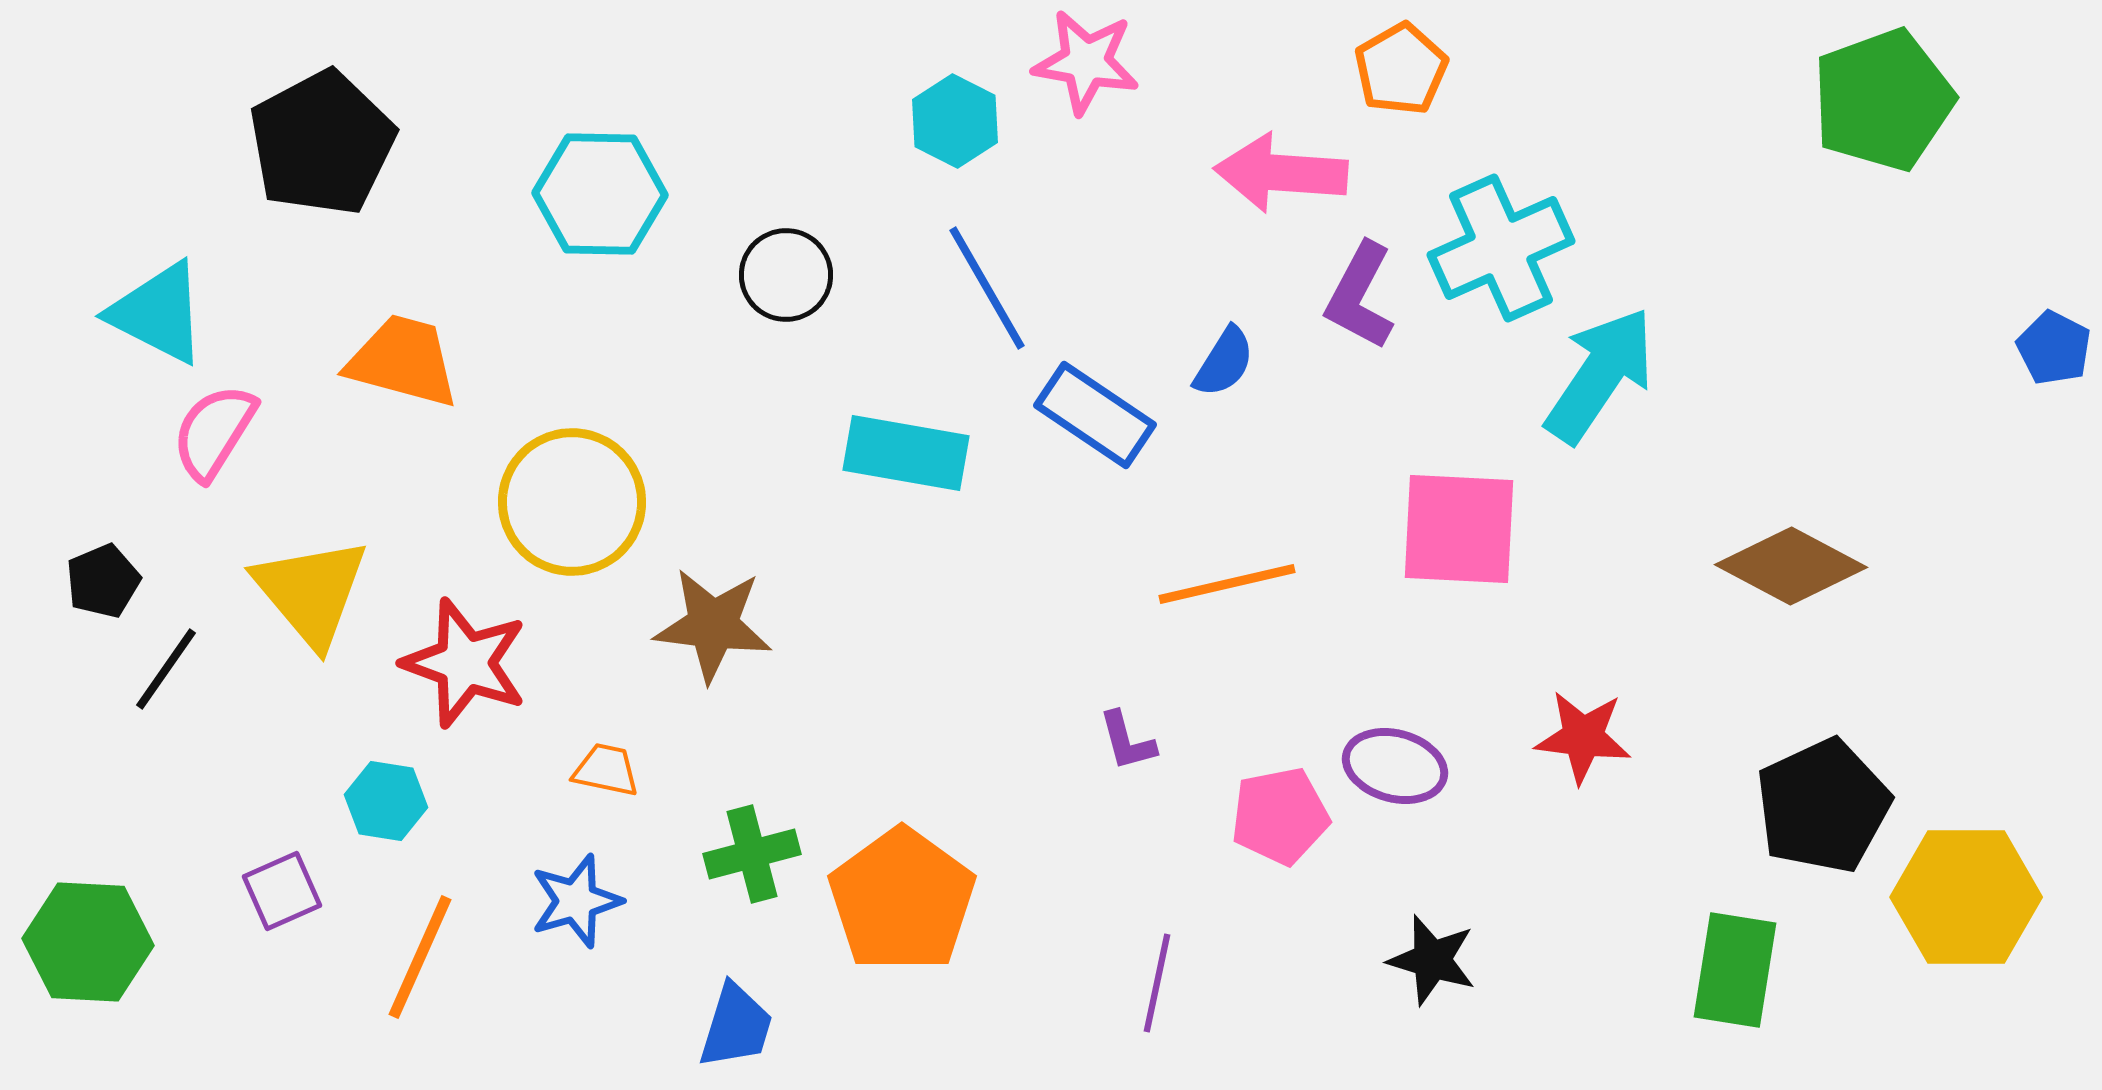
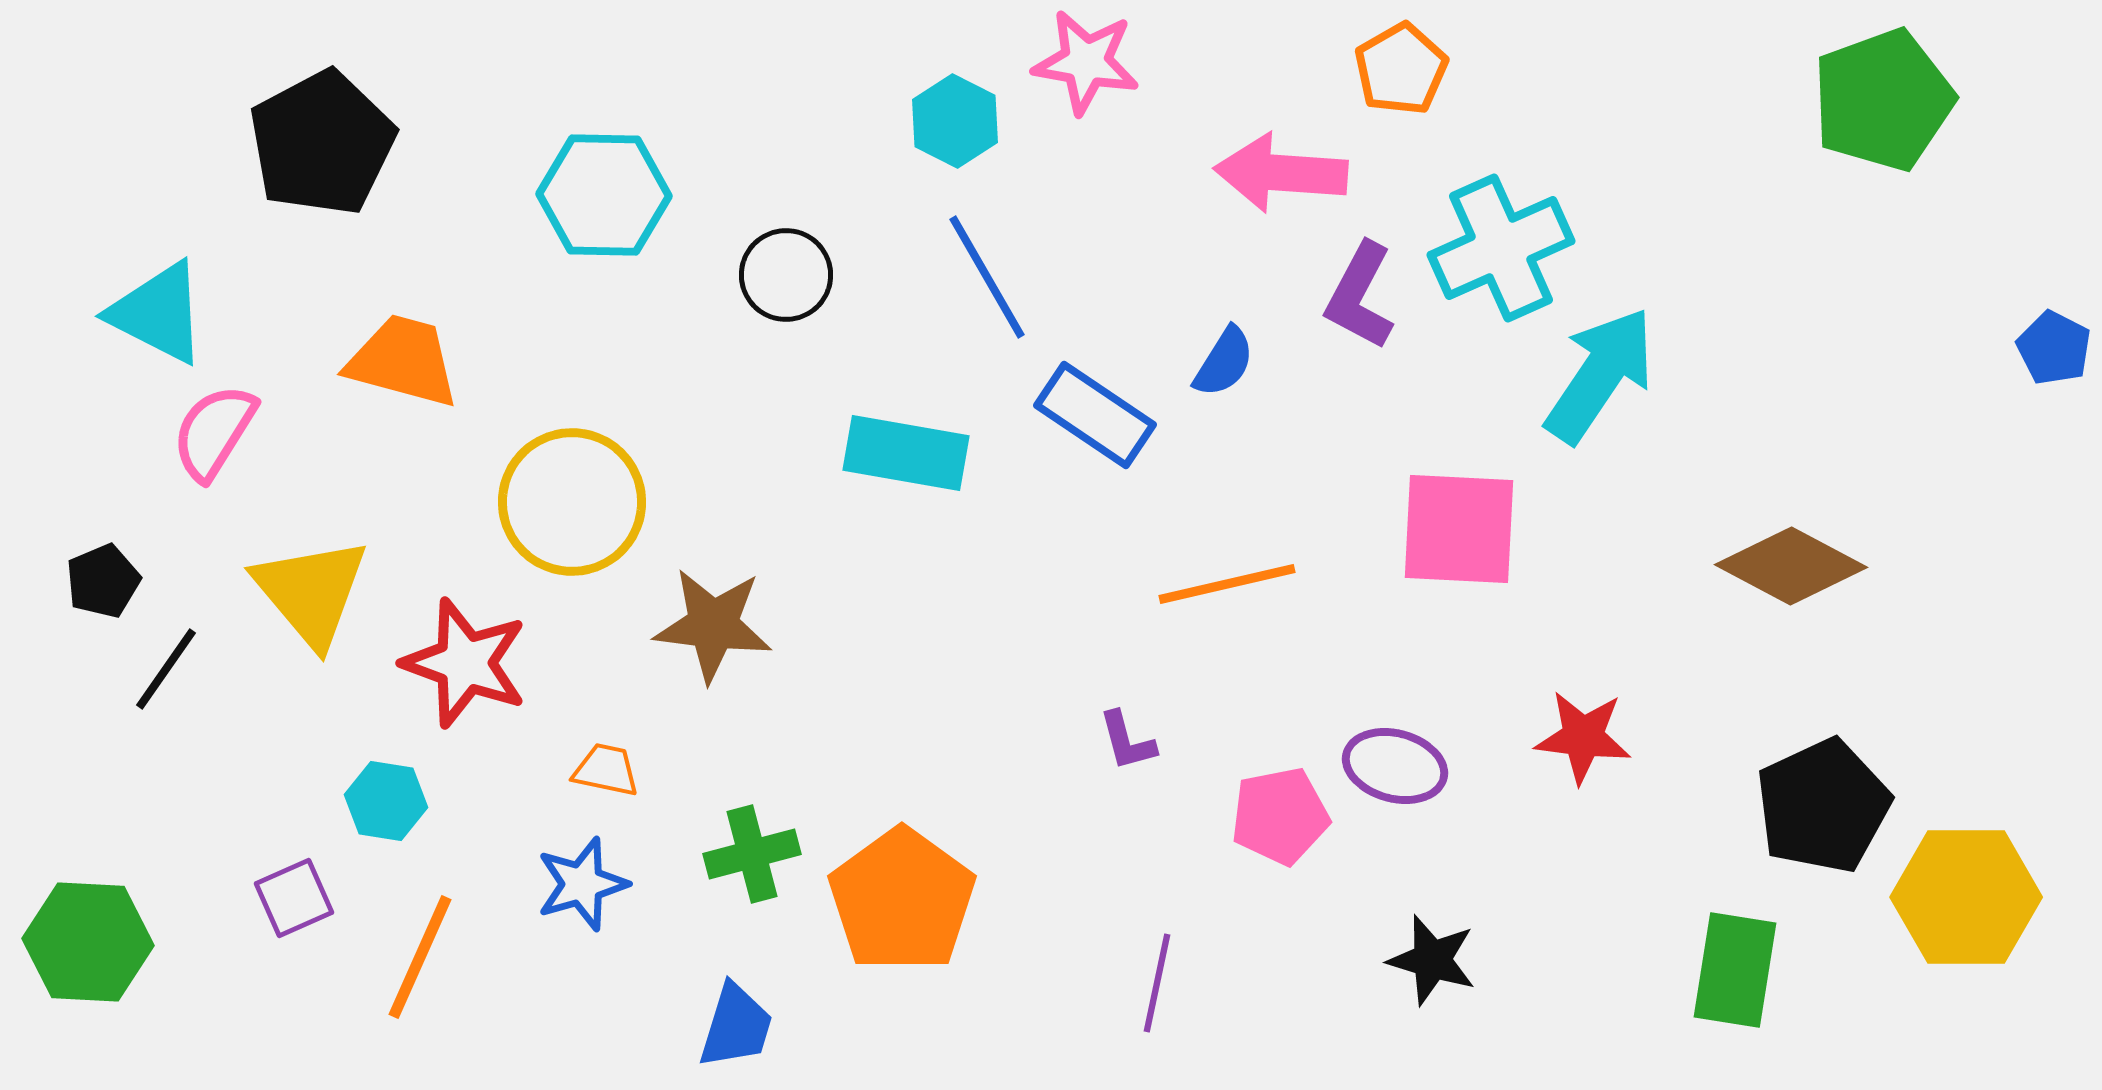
cyan hexagon at (600, 194): moved 4 px right, 1 px down
blue line at (987, 288): moved 11 px up
purple square at (282, 891): moved 12 px right, 7 px down
blue star at (576, 901): moved 6 px right, 17 px up
